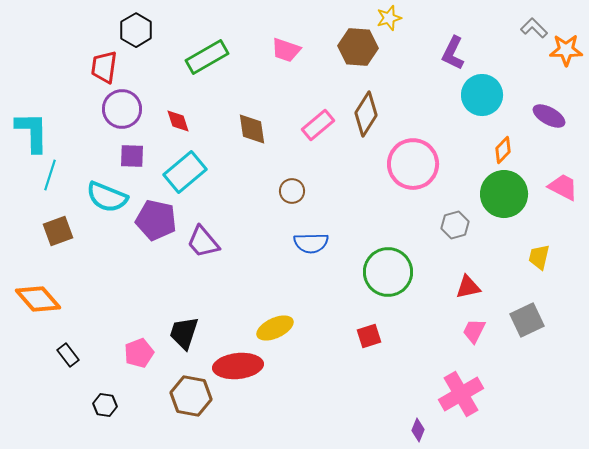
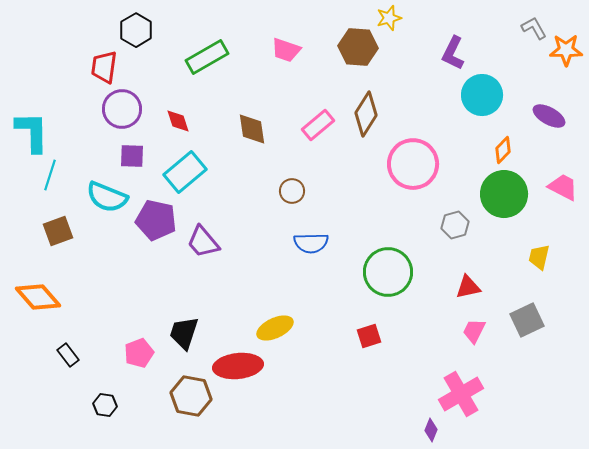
gray L-shape at (534, 28): rotated 16 degrees clockwise
orange diamond at (38, 299): moved 2 px up
purple diamond at (418, 430): moved 13 px right
